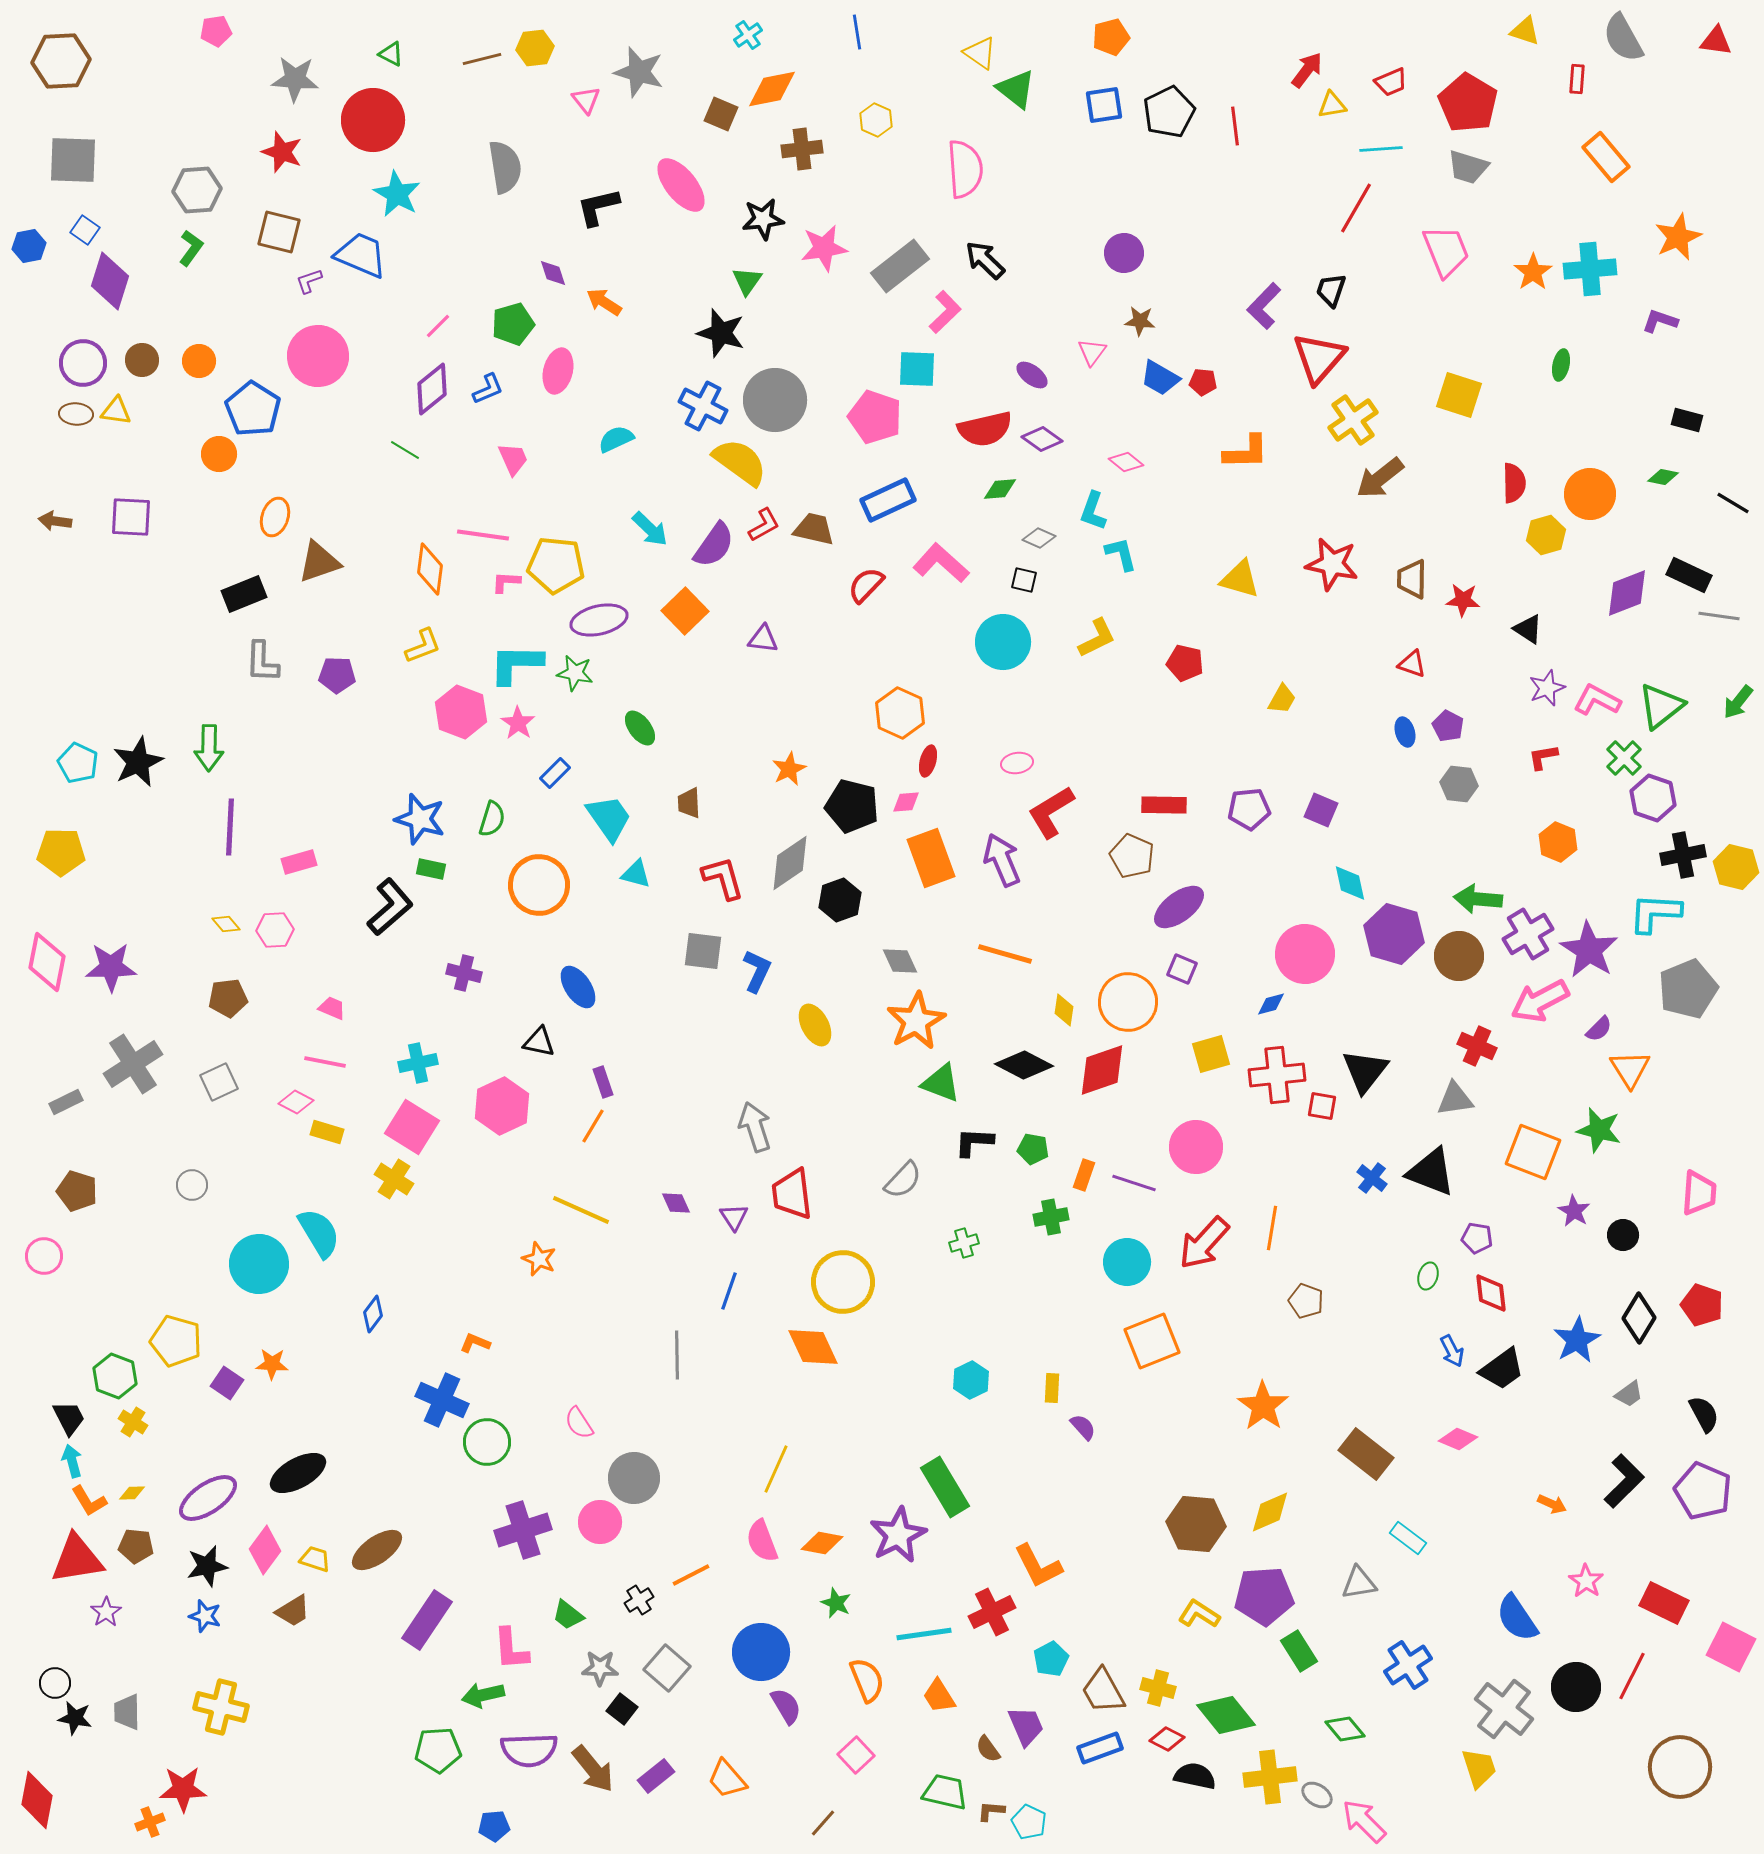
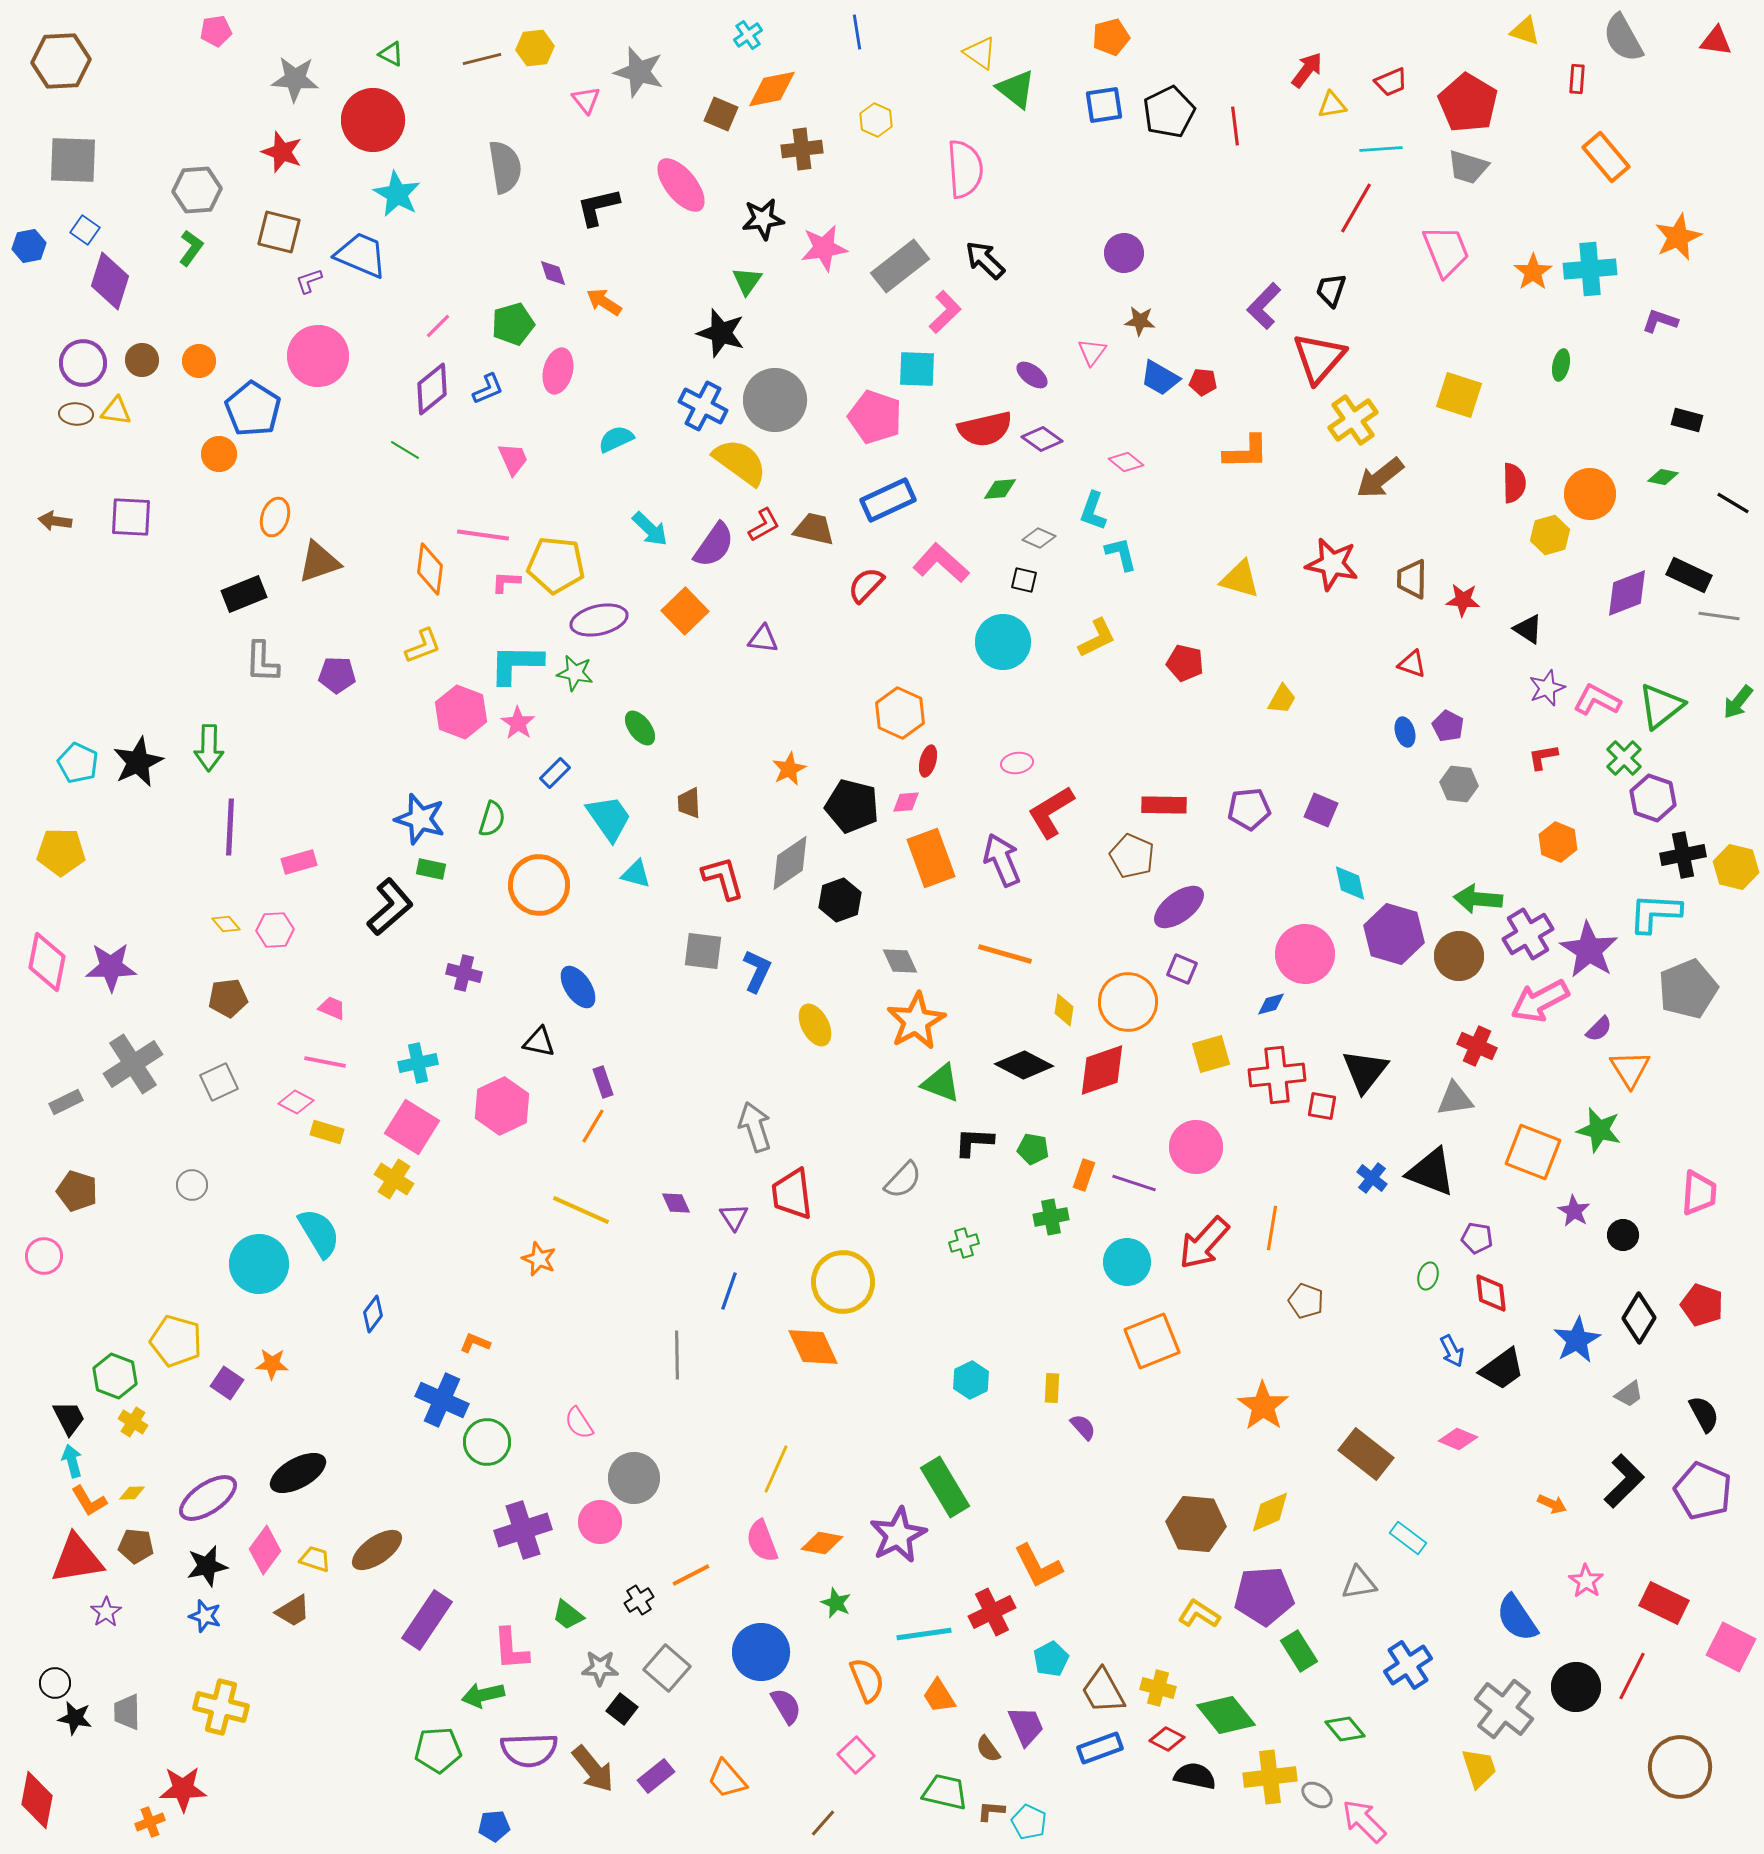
yellow hexagon at (1546, 535): moved 4 px right
